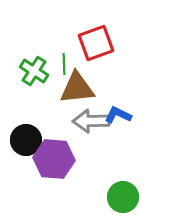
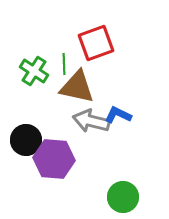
brown triangle: moved 1 px up; rotated 18 degrees clockwise
gray arrow: rotated 15 degrees clockwise
